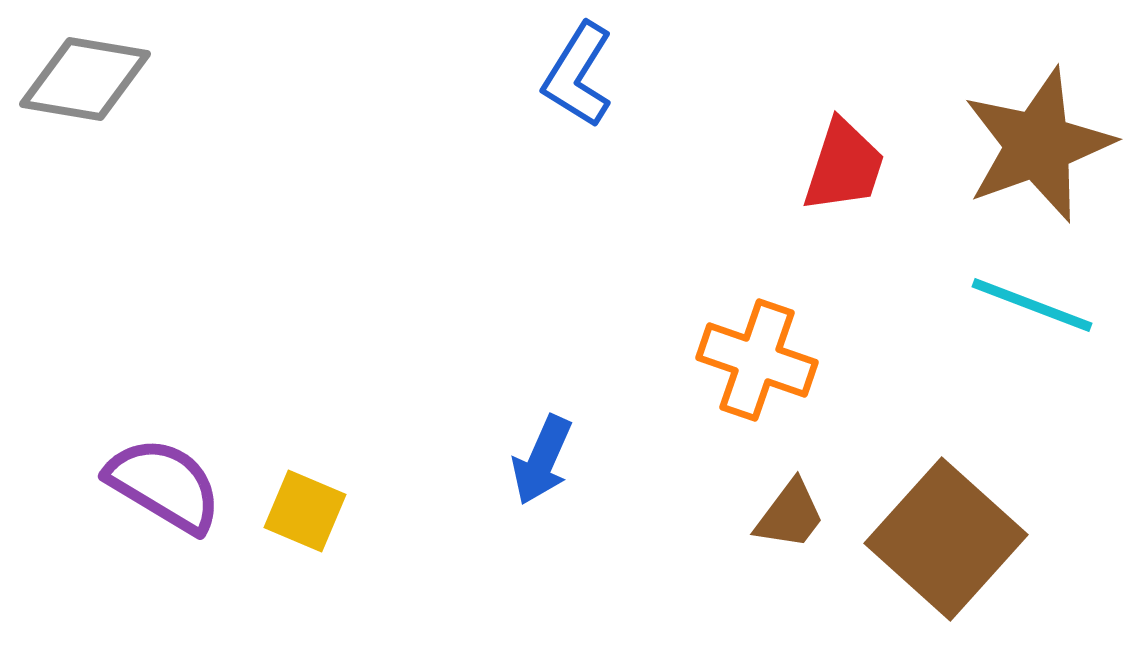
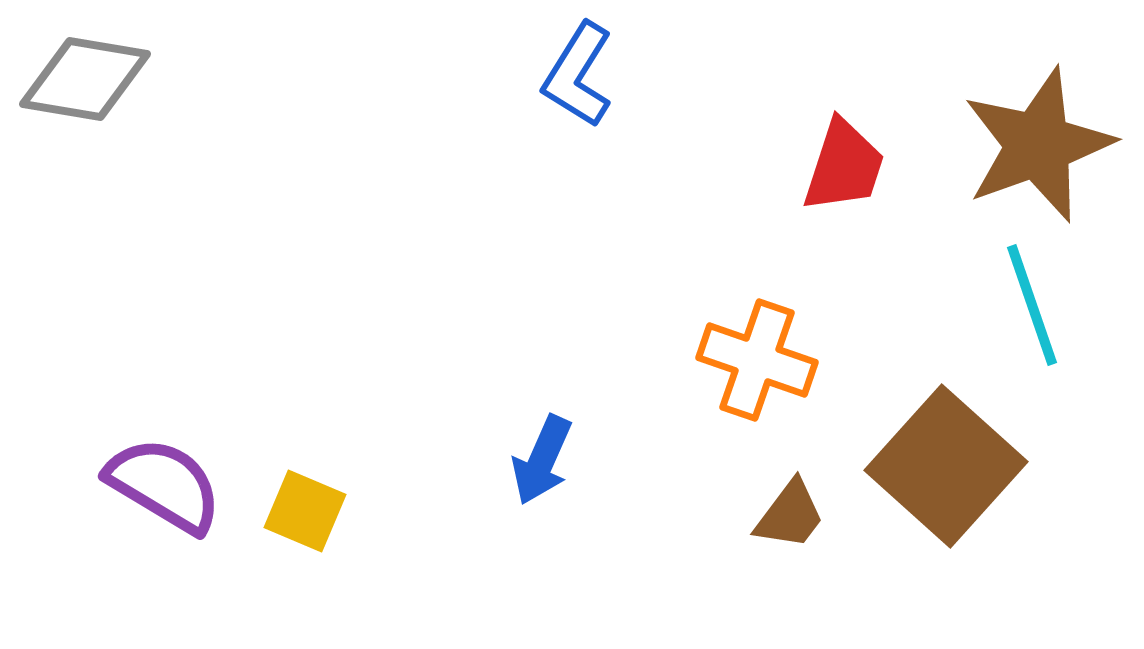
cyan line: rotated 50 degrees clockwise
brown square: moved 73 px up
